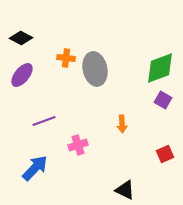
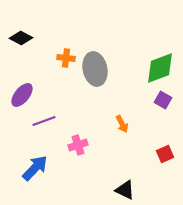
purple ellipse: moved 20 px down
orange arrow: rotated 24 degrees counterclockwise
